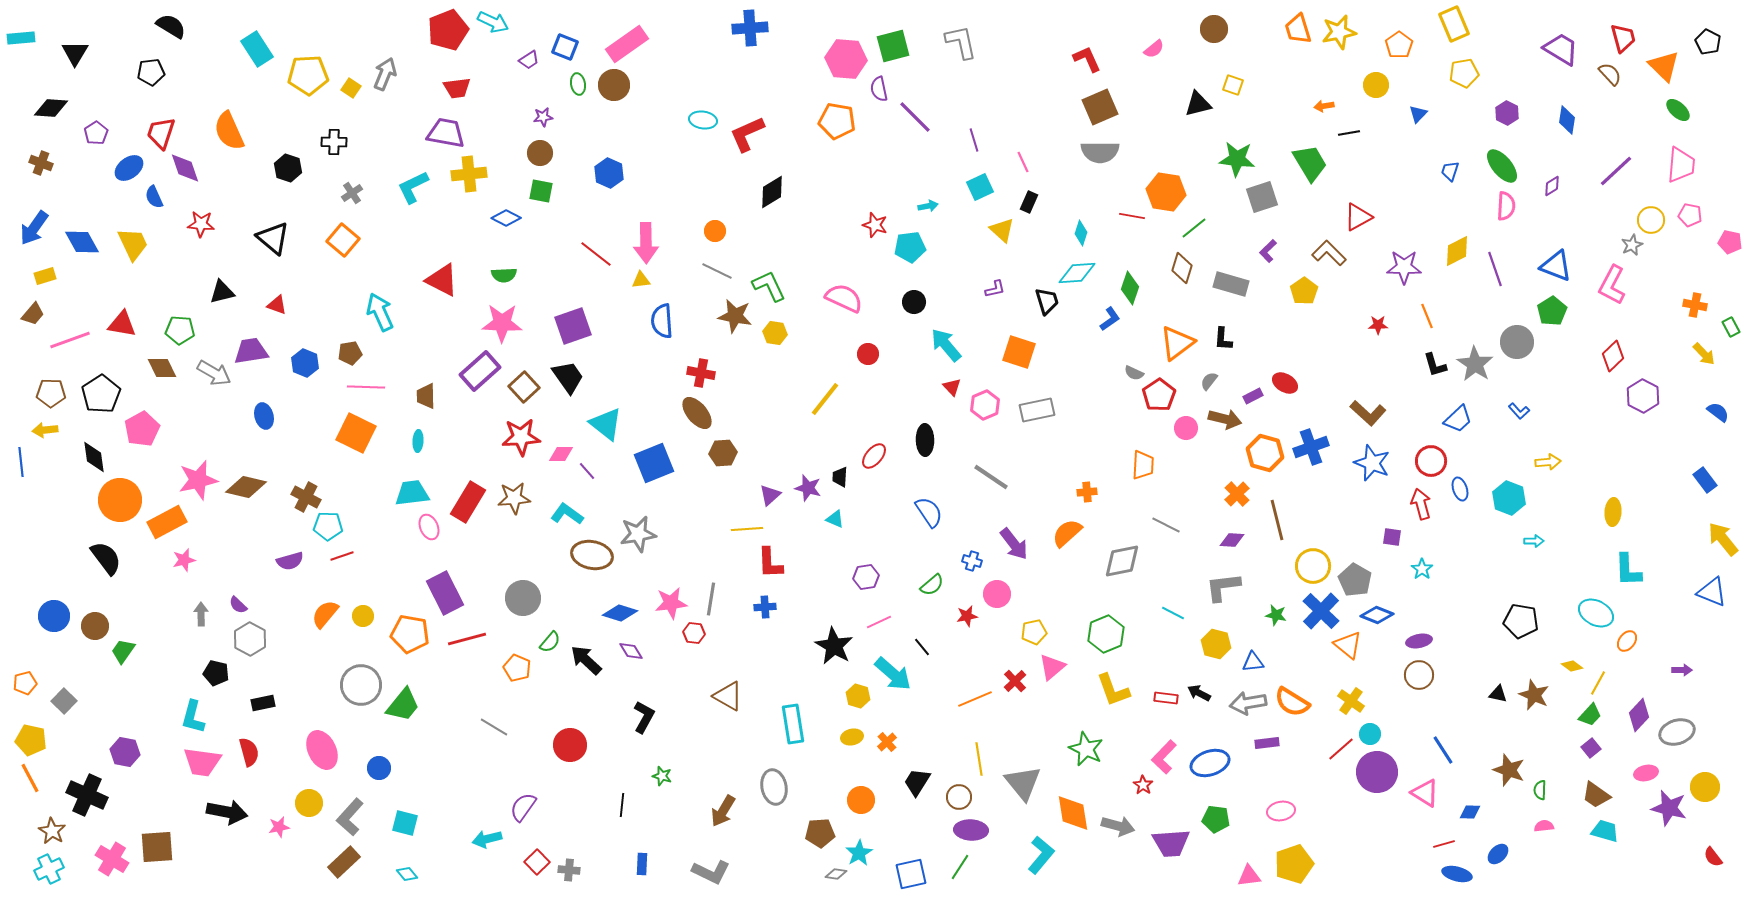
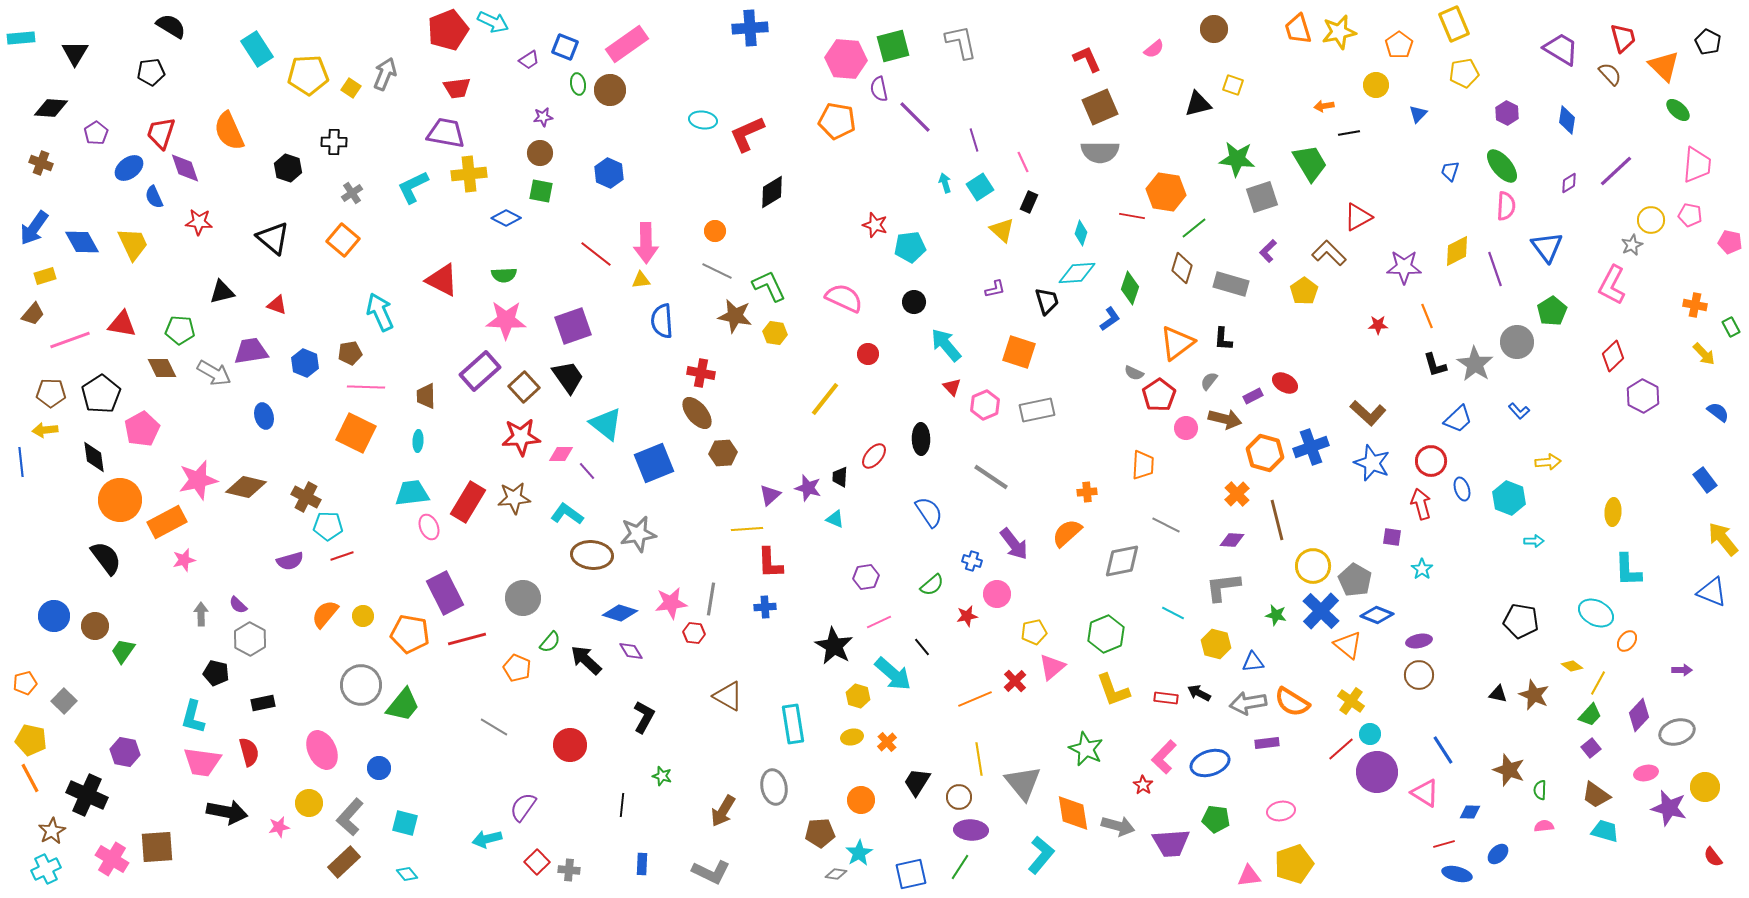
brown circle at (614, 85): moved 4 px left, 5 px down
pink trapezoid at (1681, 165): moved 16 px right
purple diamond at (1552, 186): moved 17 px right, 3 px up
cyan square at (980, 187): rotated 8 degrees counterclockwise
cyan arrow at (928, 206): moved 17 px right, 23 px up; rotated 96 degrees counterclockwise
red star at (201, 224): moved 2 px left, 2 px up
blue triangle at (1556, 266): moved 9 px left, 19 px up; rotated 32 degrees clockwise
pink star at (502, 323): moved 4 px right, 3 px up
black ellipse at (925, 440): moved 4 px left, 1 px up
blue ellipse at (1460, 489): moved 2 px right
brown ellipse at (592, 555): rotated 6 degrees counterclockwise
brown star at (52, 831): rotated 12 degrees clockwise
cyan cross at (49, 869): moved 3 px left
